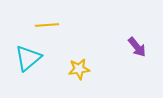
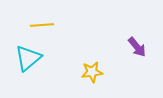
yellow line: moved 5 px left
yellow star: moved 13 px right, 3 px down
